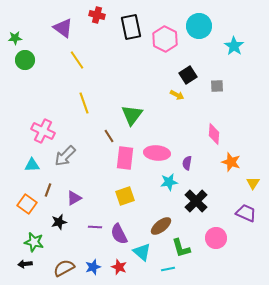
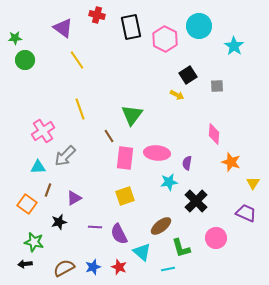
yellow line at (84, 103): moved 4 px left, 6 px down
pink cross at (43, 131): rotated 30 degrees clockwise
cyan triangle at (32, 165): moved 6 px right, 2 px down
